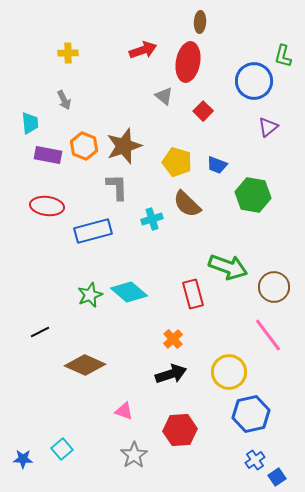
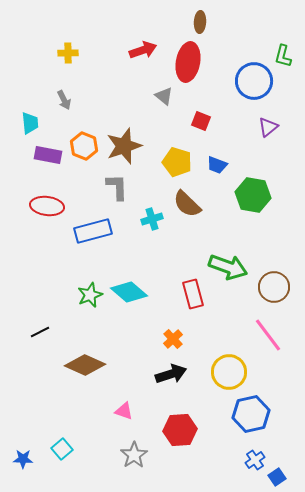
red square at (203, 111): moved 2 px left, 10 px down; rotated 24 degrees counterclockwise
